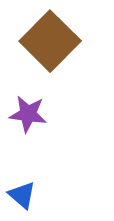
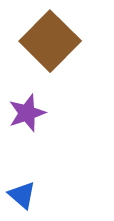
purple star: moved 1 px left, 1 px up; rotated 27 degrees counterclockwise
